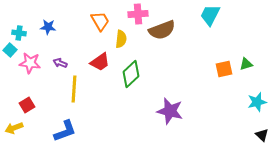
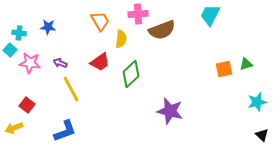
yellow line: moved 3 px left; rotated 32 degrees counterclockwise
red square: rotated 21 degrees counterclockwise
